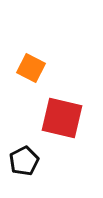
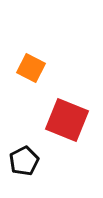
red square: moved 5 px right, 2 px down; rotated 9 degrees clockwise
